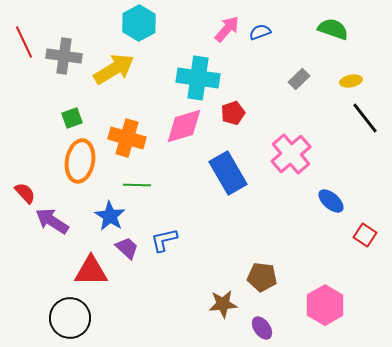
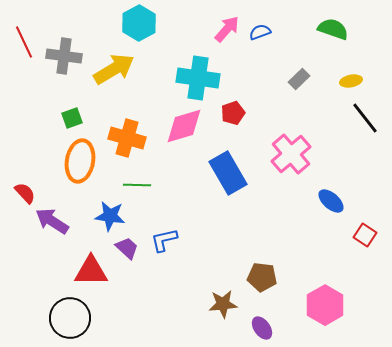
blue star: rotated 24 degrees counterclockwise
